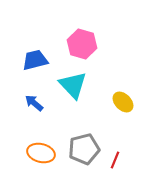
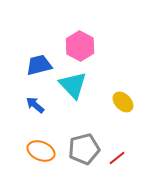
pink hexagon: moved 2 px left, 2 px down; rotated 12 degrees clockwise
blue trapezoid: moved 4 px right, 5 px down
blue arrow: moved 1 px right, 2 px down
orange ellipse: moved 2 px up; rotated 8 degrees clockwise
red line: moved 2 px right, 2 px up; rotated 30 degrees clockwise
